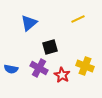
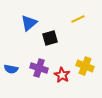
black square: moved 9 px up
purple cross: rotated 12 degrees counterclockwise
